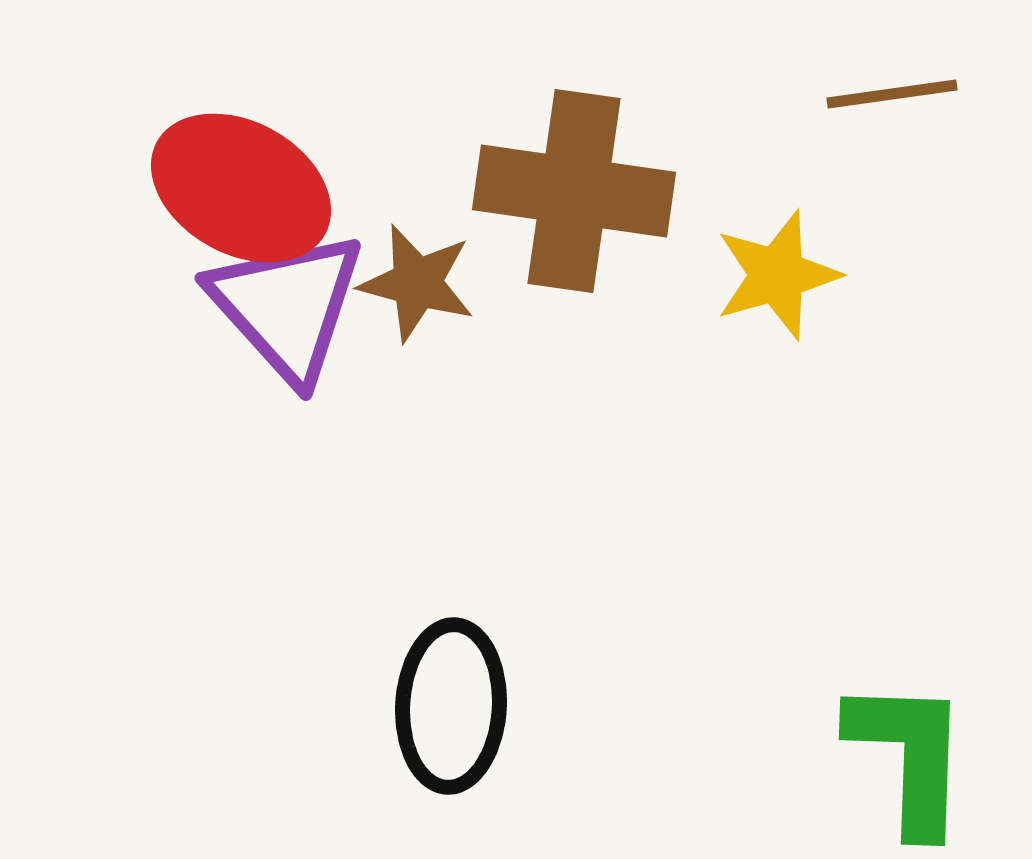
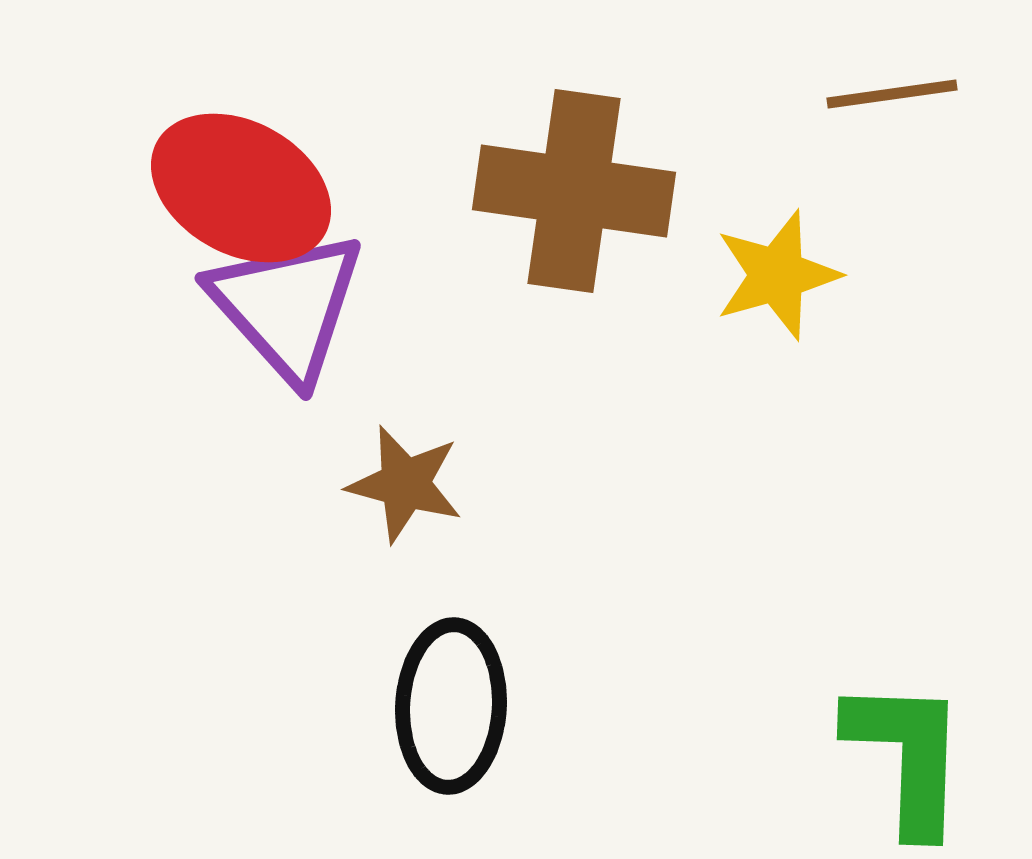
brown star: moved 12 px left, 201 px down
green L-shape: moved 2 px left
